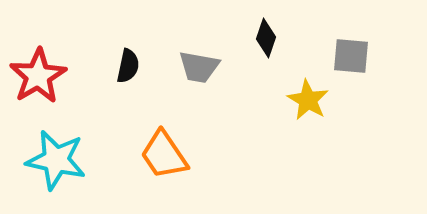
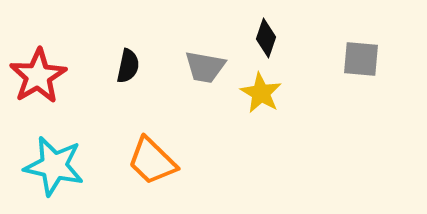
gray square: moved 10 px right, 3 px down
gray trapezoid: moved 6 px right
yellow star: moved 47 px left, 7 px up
orange trapezoid: moved 12 px left, 6 px down; rotated 12 degrees counterclockwise
cyan star: moved 2 px left, 6 px down
